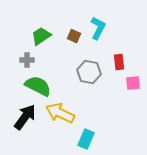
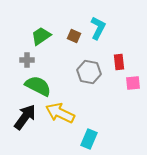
cyan rectangle: moved 3 px right
